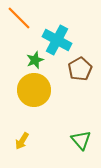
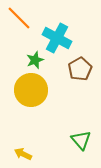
cyan cross: moved 2 px up
yellow circle: moved 3 px left
yellow arrow: moved 1 px right, 13 px down; rotated 84 degrees clockwise
